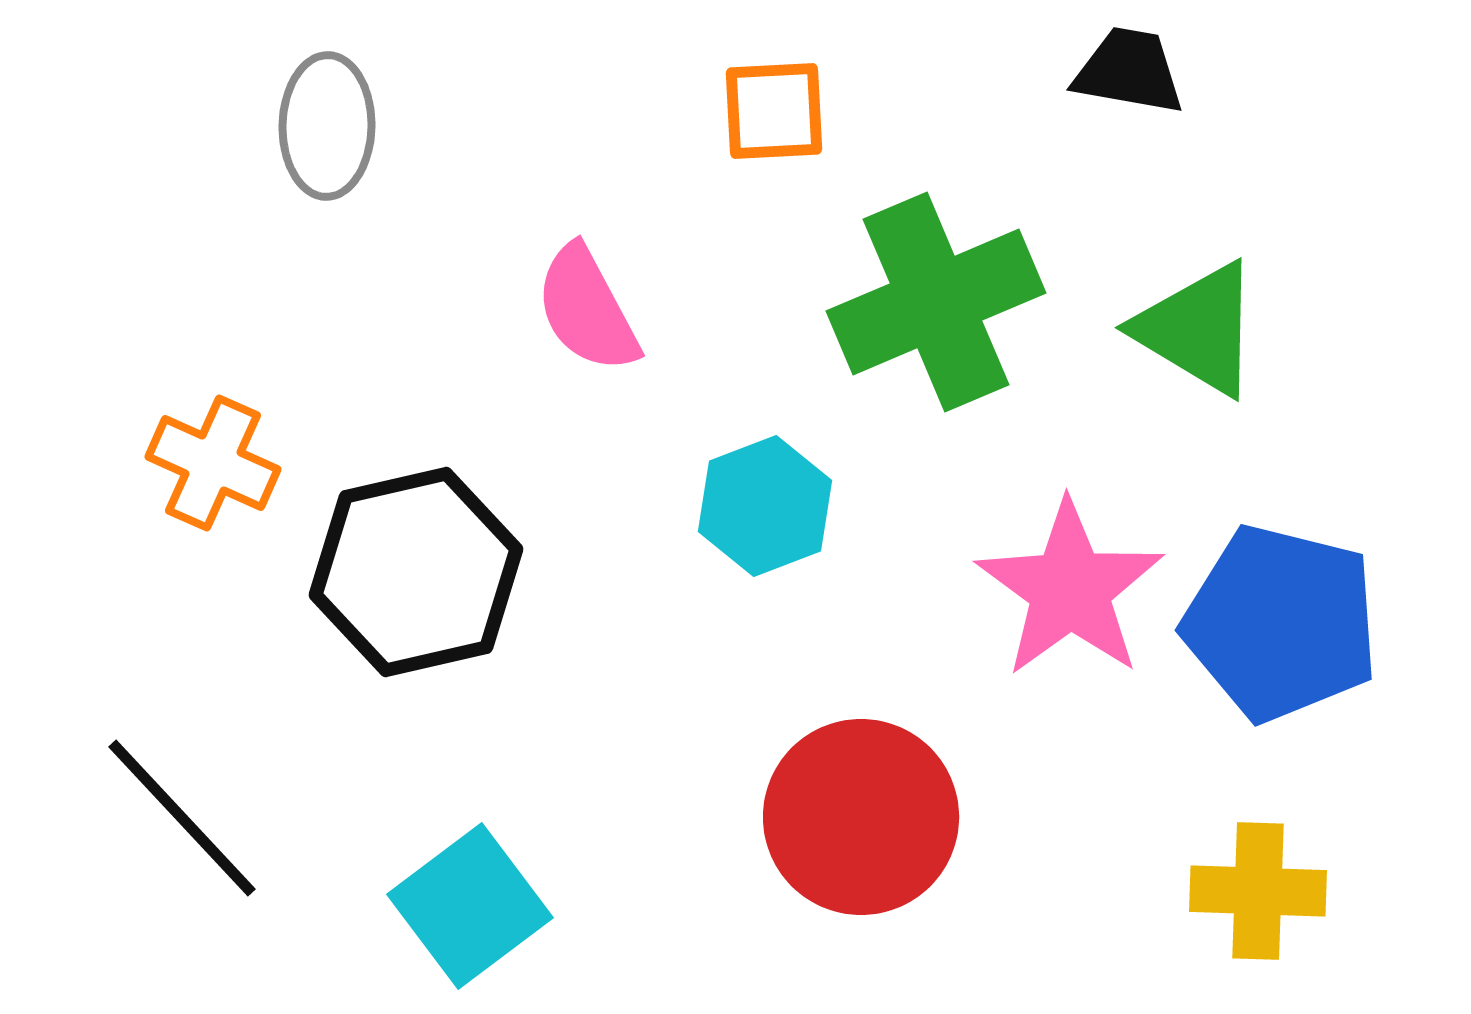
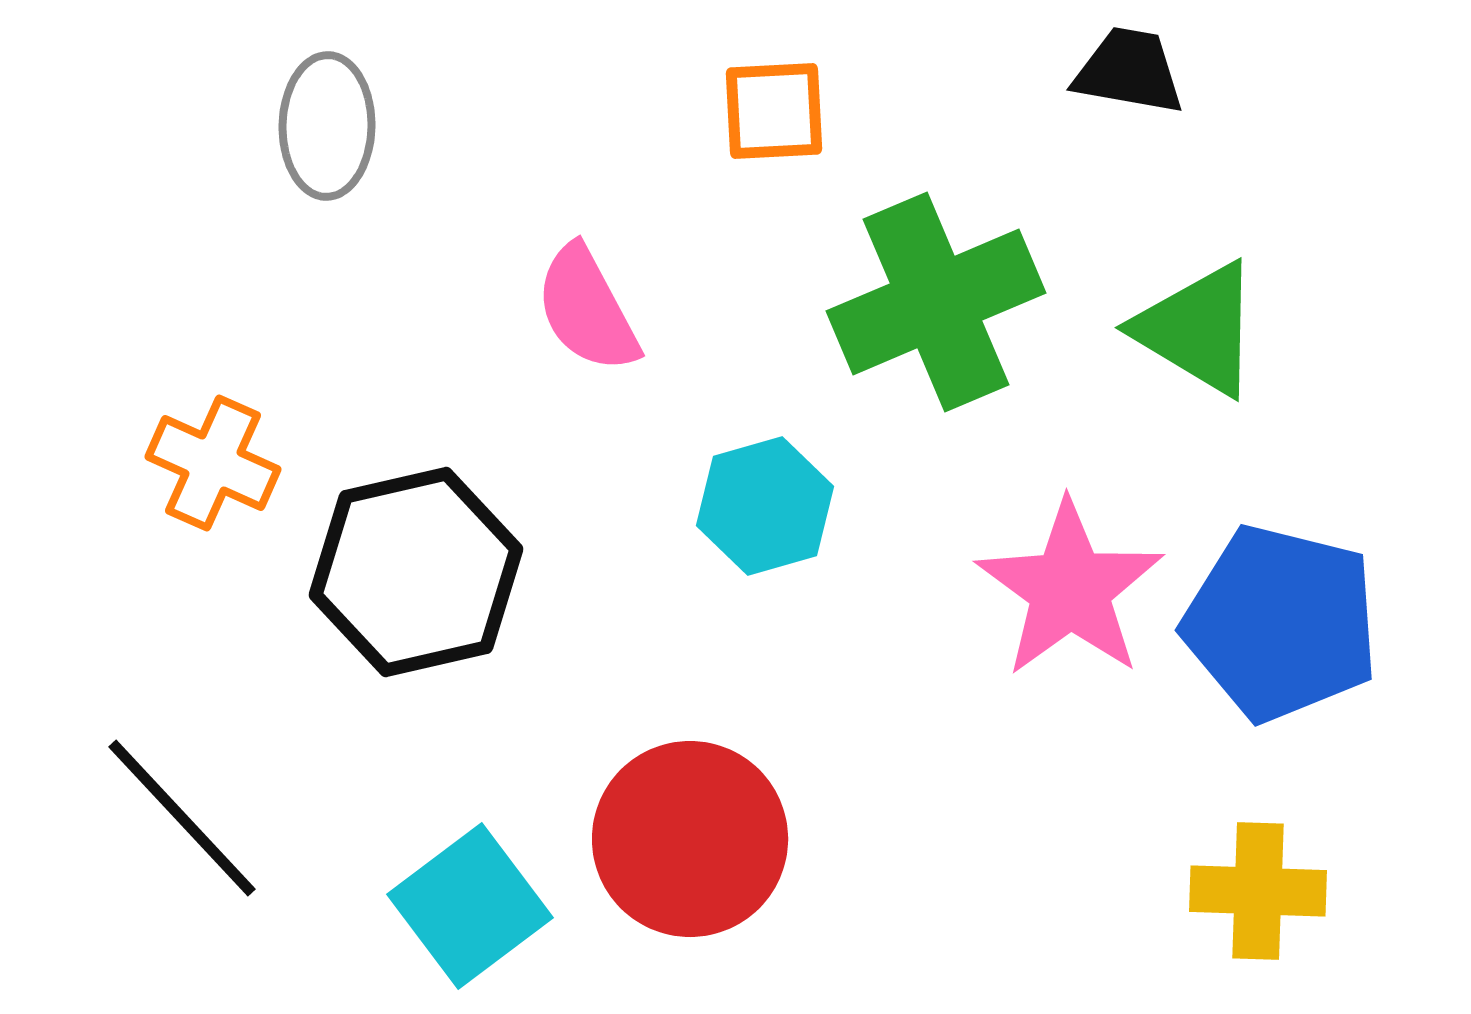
cyan hexagon: rotated 5 degrees clockwise
red circle: moved 171 px left, 22 px down
